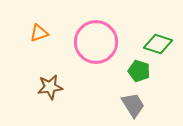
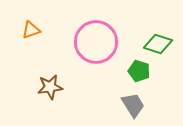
orange triangle: moved 8 px left, 3 px up
